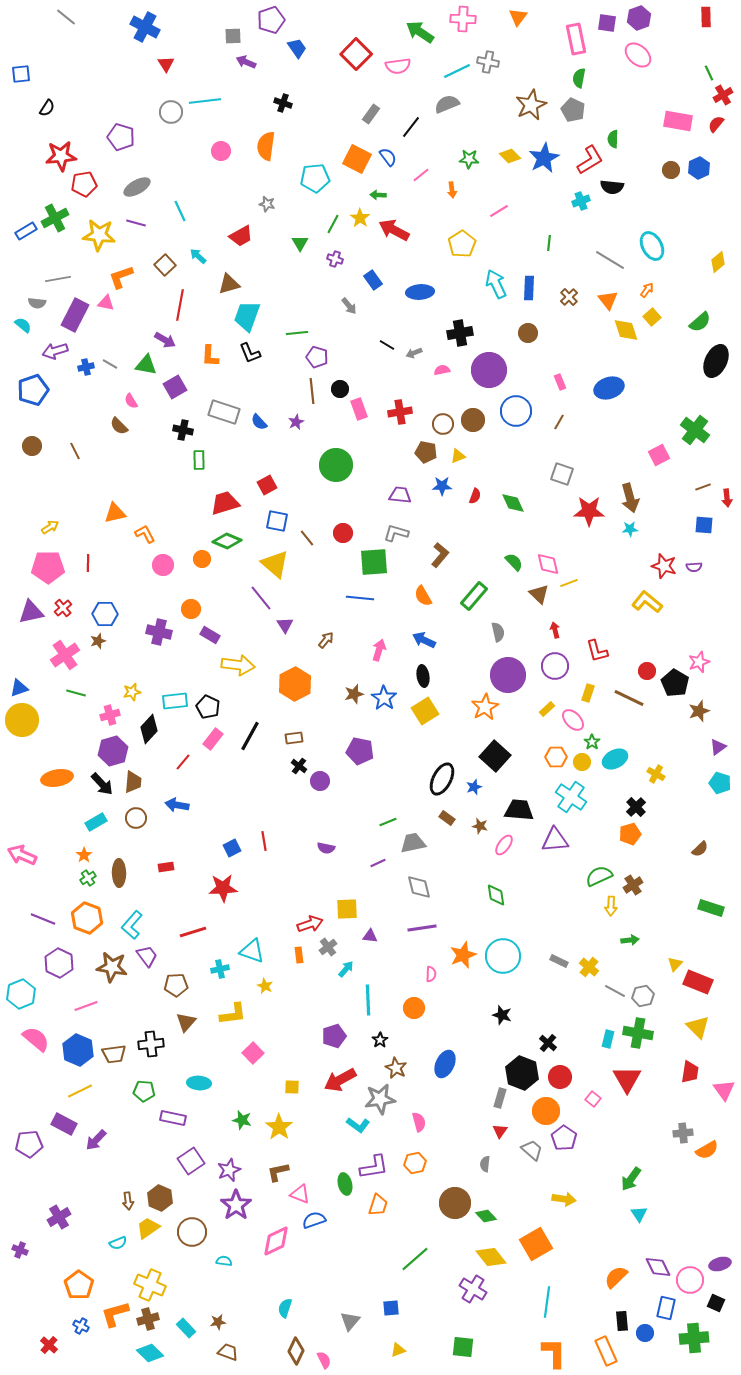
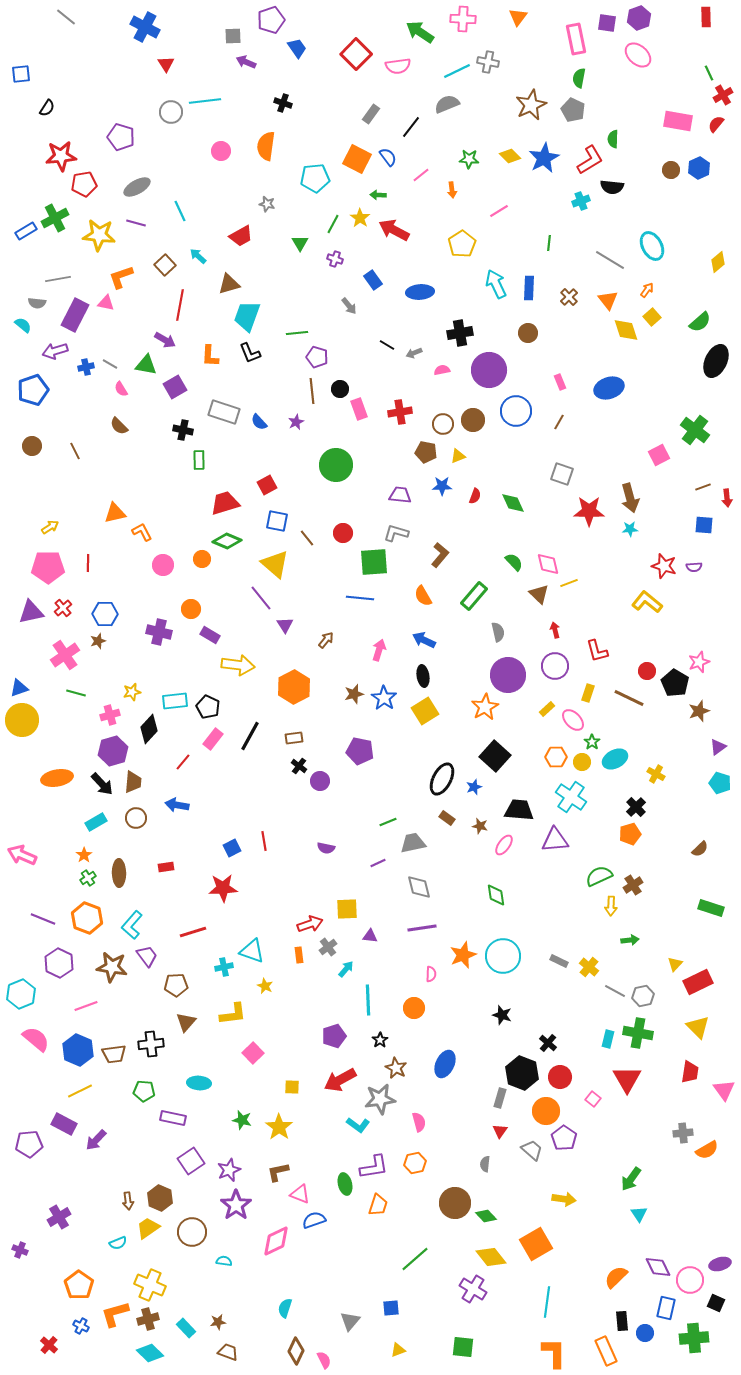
pink semicircle at (131, 401): moved 10 px left, 12 px up
orange L-shape at (145, 534): moved 3 px left, 2 px up
orange hexagon at (295, 684): moved 1 px left, 3 px down
cyan cross at (220, 969): moved 4 px right, 2 px up
red rectangle at (698, 982): rotated 48 degrees counterclockwise
